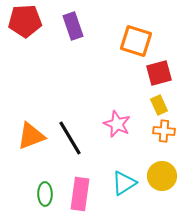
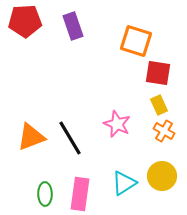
red square: moved 1 px left; rotated 24 degrees clockwise
orange cross: rotated 25 degrees clockwise
orange triangle: moved 1 px down
